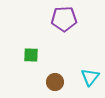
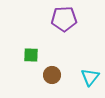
brown circle: moved 3 px left, 7 px up
